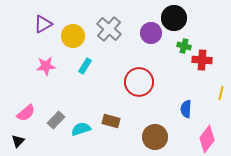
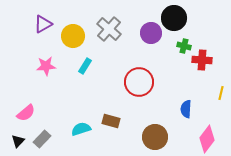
gray rectangle: moved 14 px left, 19 px down
